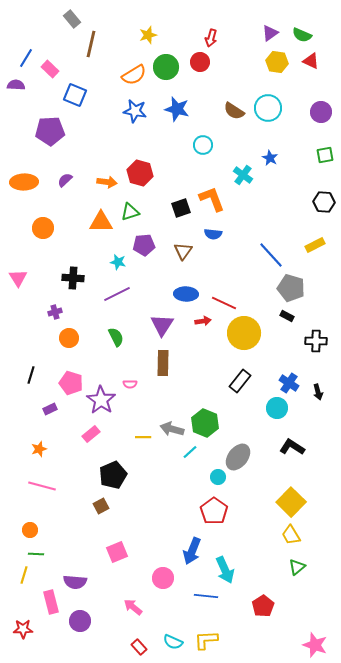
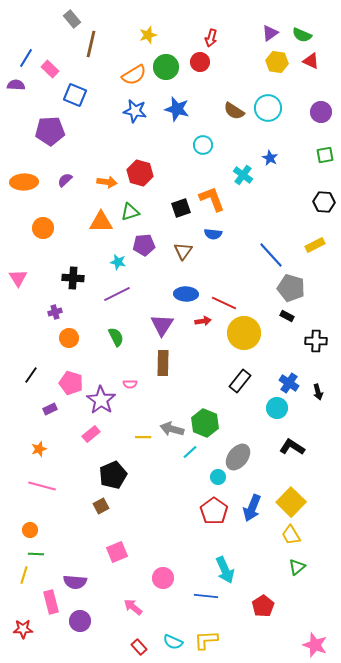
black line at (31, 375): rotated 18 degrees clockwise
blue arrow at (192, 551): moved 60 px right, 43 px up
